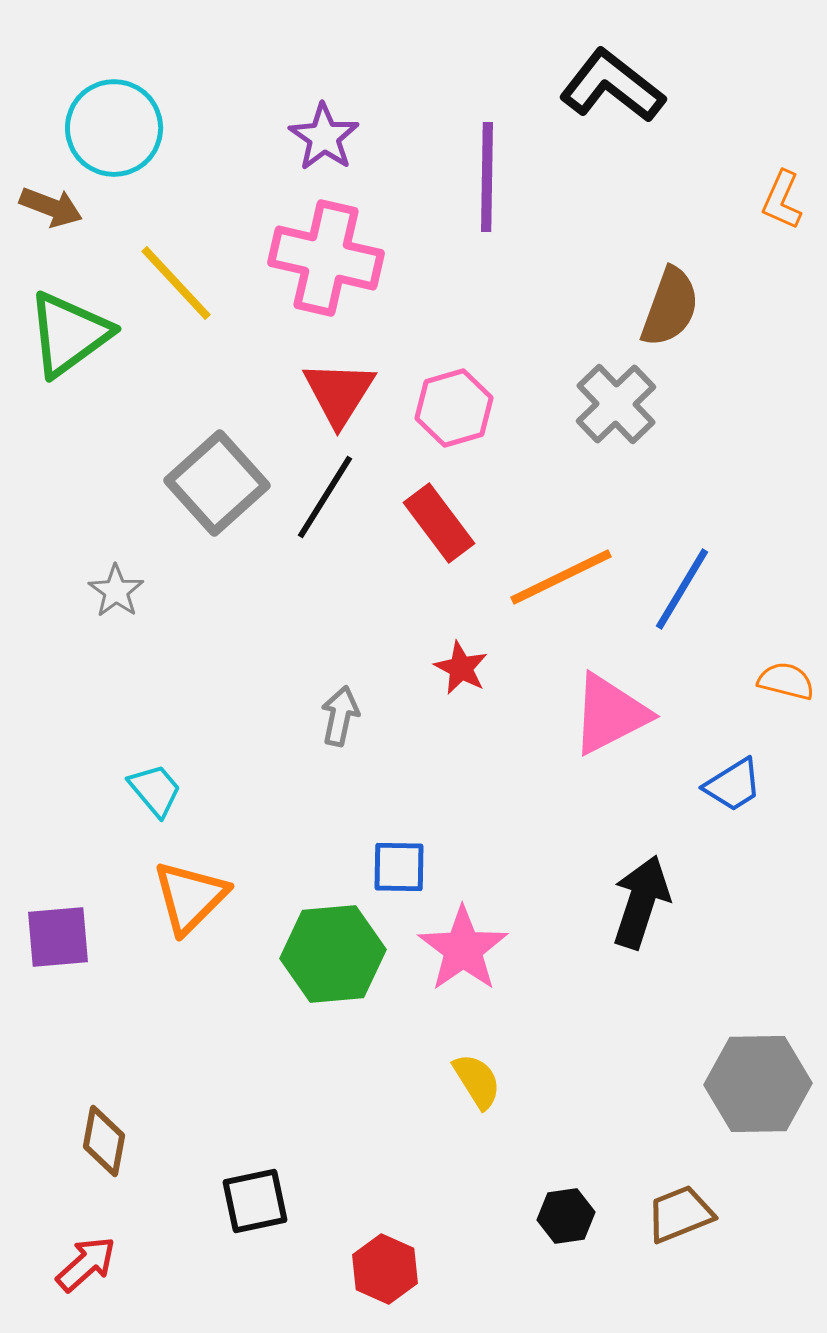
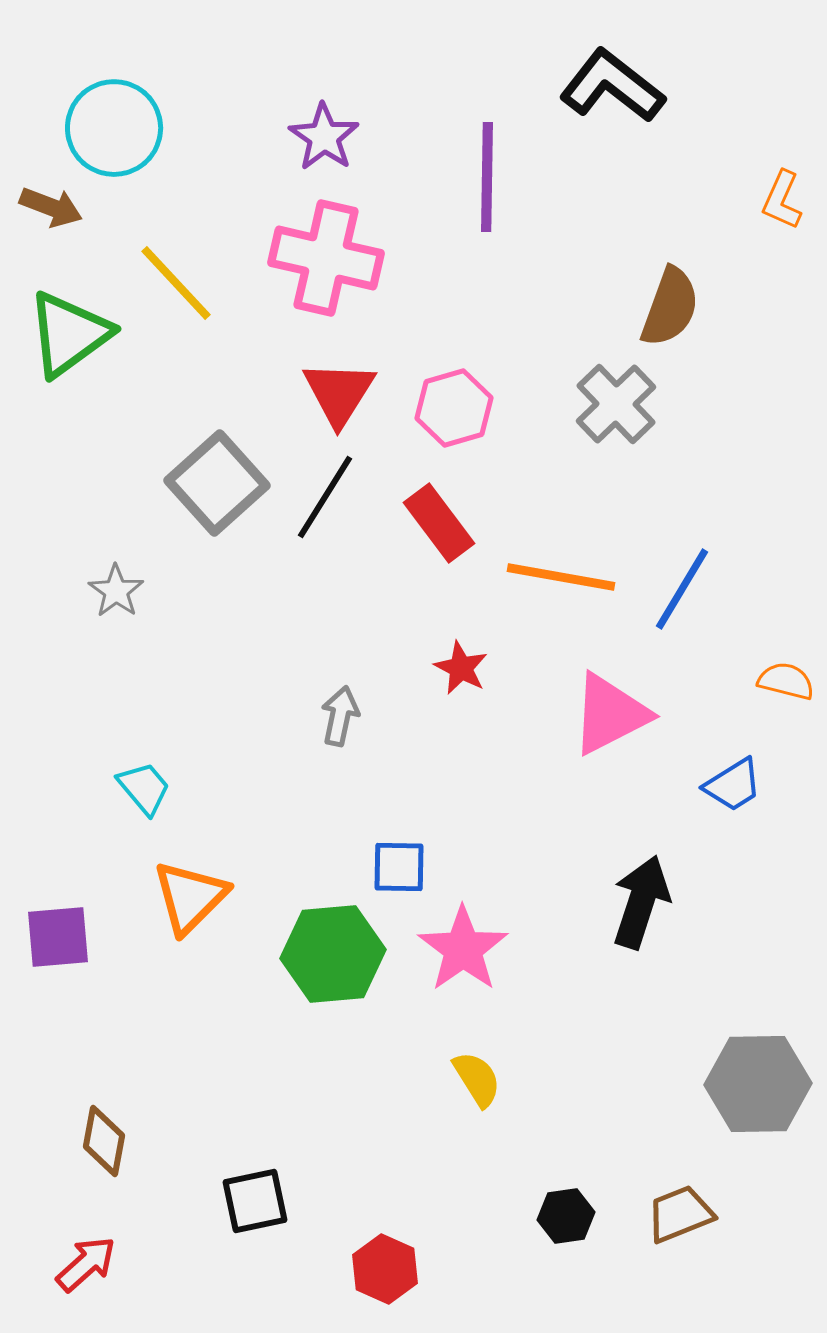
orange line: rotated 36 degrees clockwise
cyan trapezoid: moved 11 px left, 2 px up
yellow semicircle: moved 2 px up
